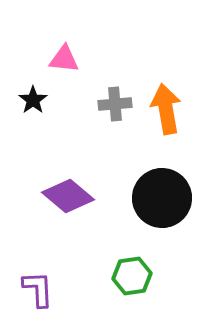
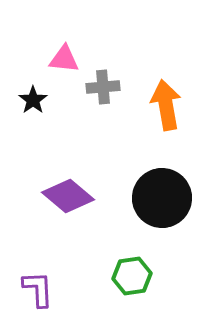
gray cross: moved 12 px left, 17 px up
orange arrow: moved 4 px up
